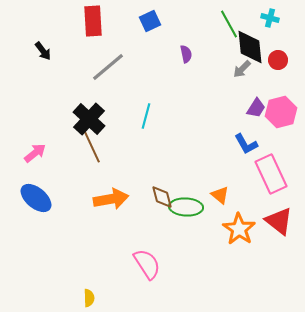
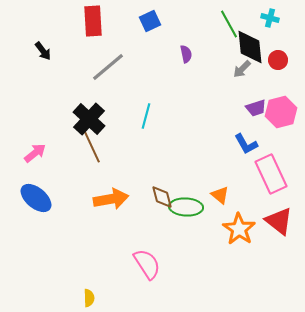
purple trapezoid: rotated 40 degrees clockwise
